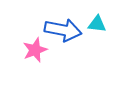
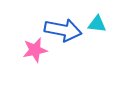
pink star: rotated 10 degrees clockwise
